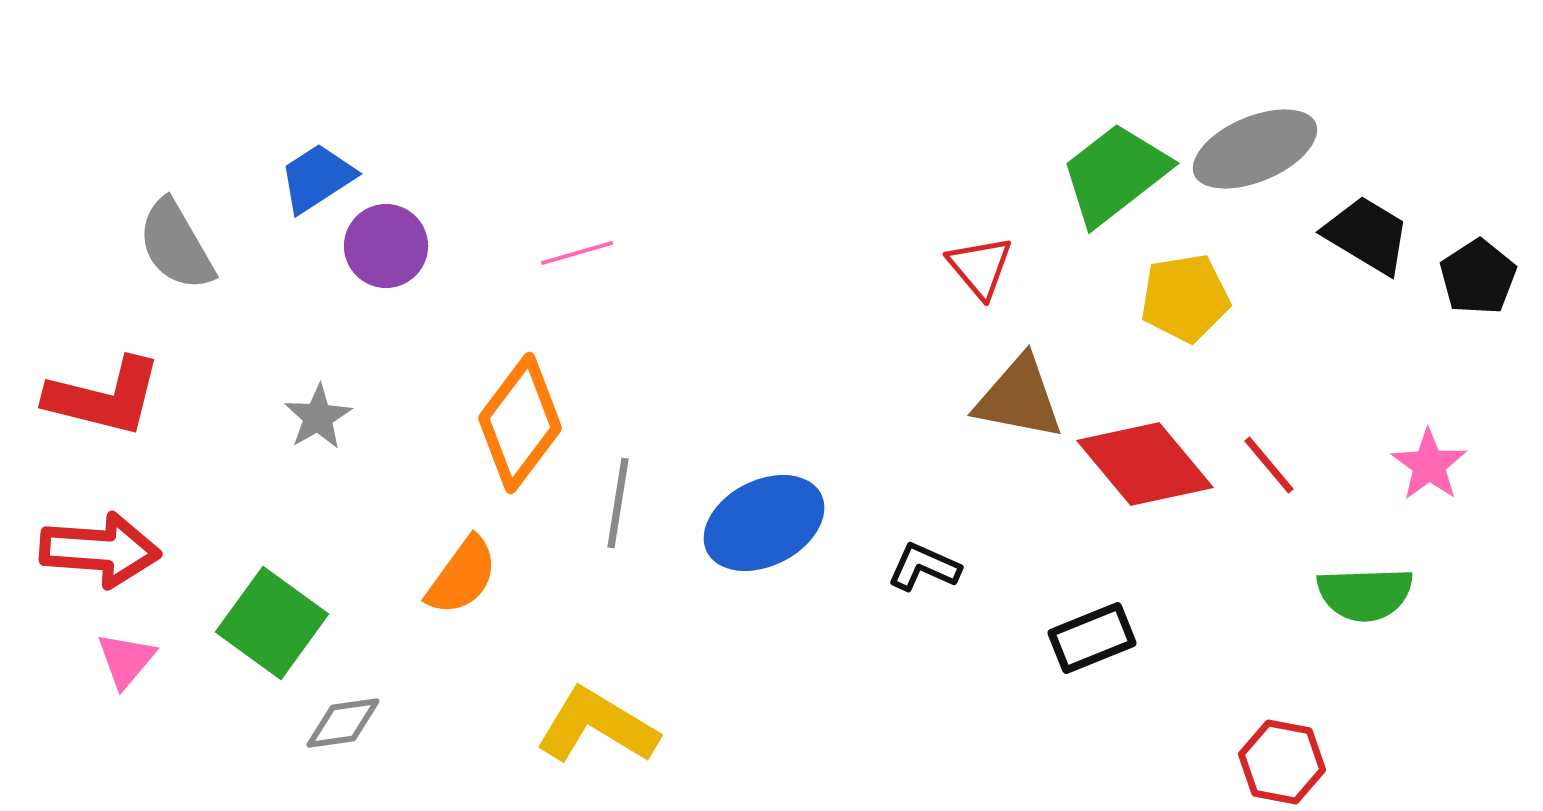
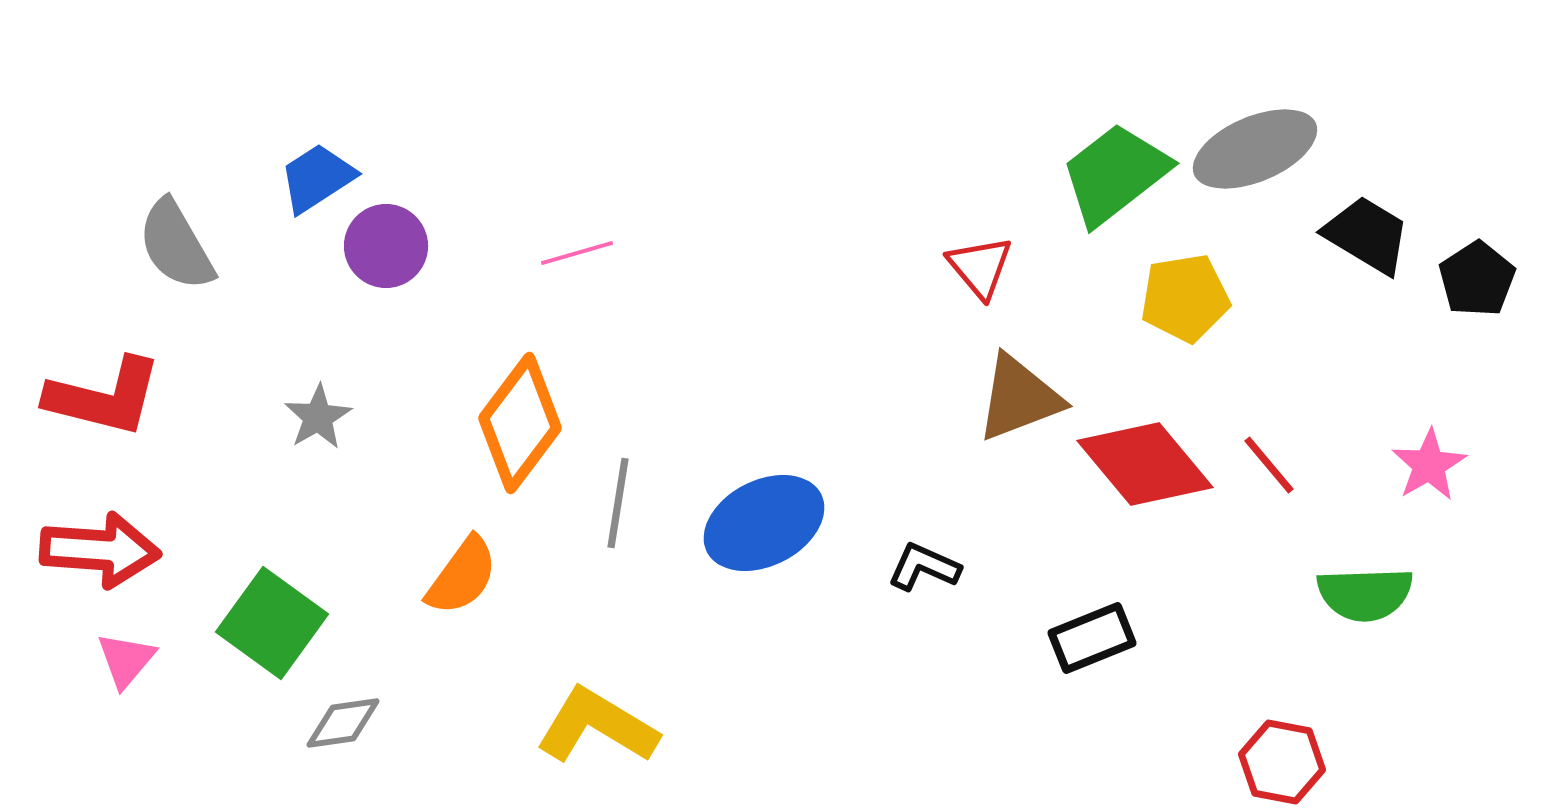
black pentagon: moved 1 px left, 2 px down
brown triangle: rotated 32 degrees counterclockwise
pink star: rotated 6 degrees clockwise
